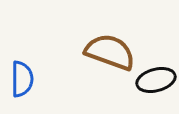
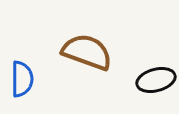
brown semicircle: moved 23 px left
